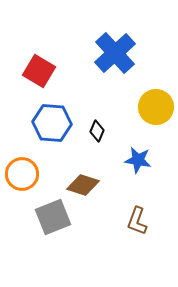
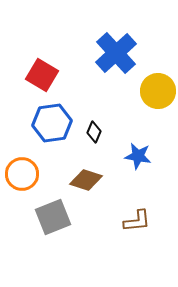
blue cross: moved 1 px right
red square: moved 3 px right, 4 px down
yellow circle: moved 2 px right, 16 px up
blue hexagon: rotated 12 degrees counterclockwise
black diamond: moved 3 px left, 1 px down
blue star: moved 4 px up
brown diamond: moved 3 px right, 5 px up
brown L-shape: rotated 116 degrees counterclockwise
